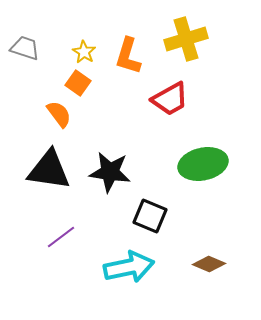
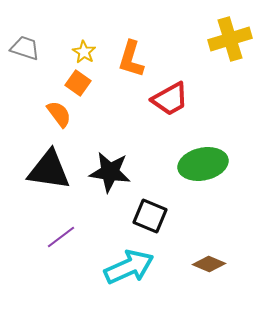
yellow cross: moved 44 px right
orange L-shape: moved 3 px right, 3 px down
cyan arrow: rotated 12 degrees counterclockwise
